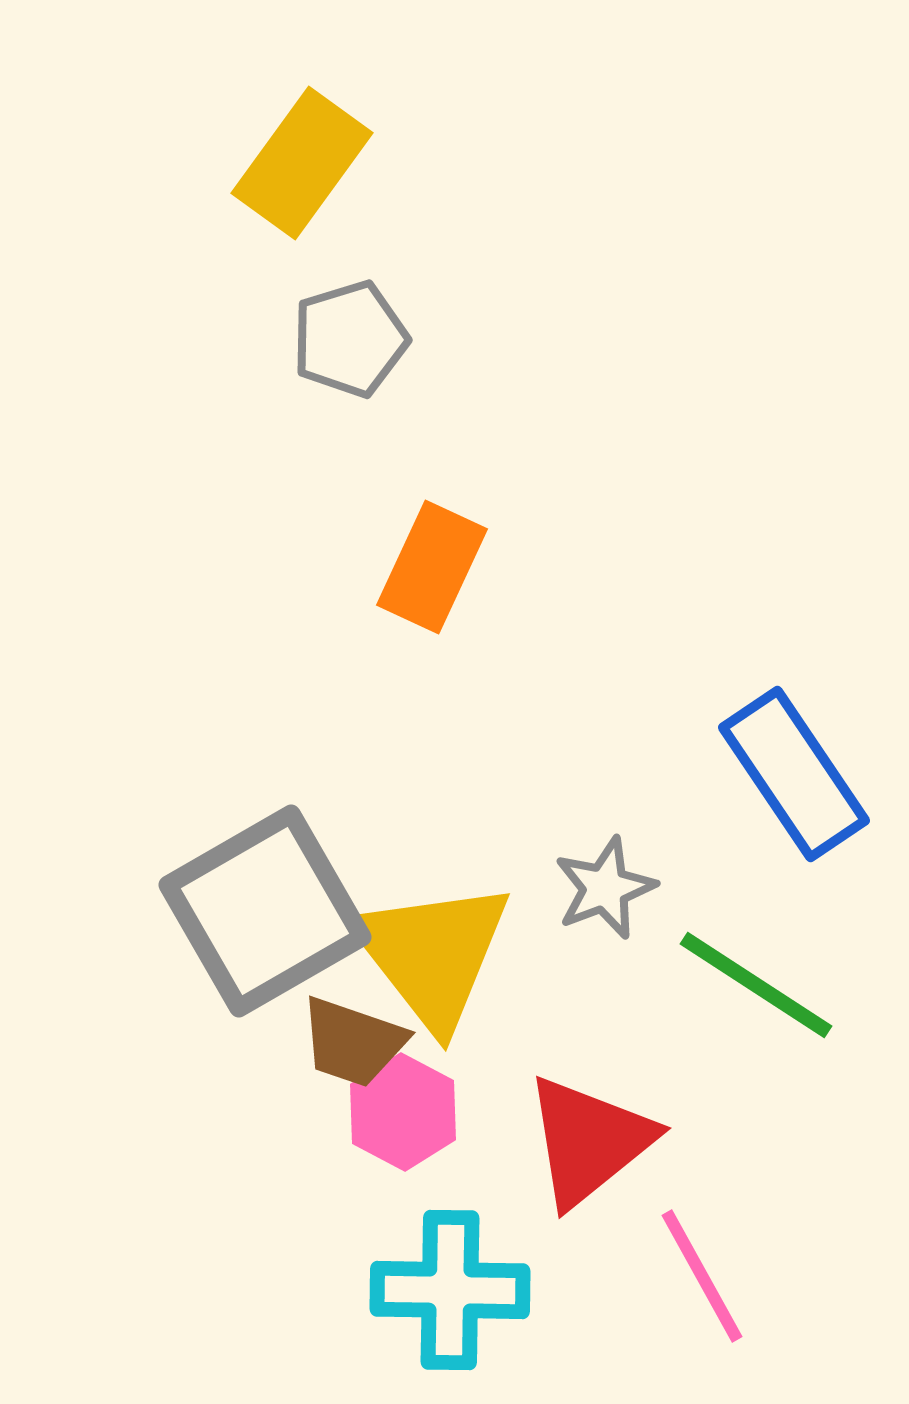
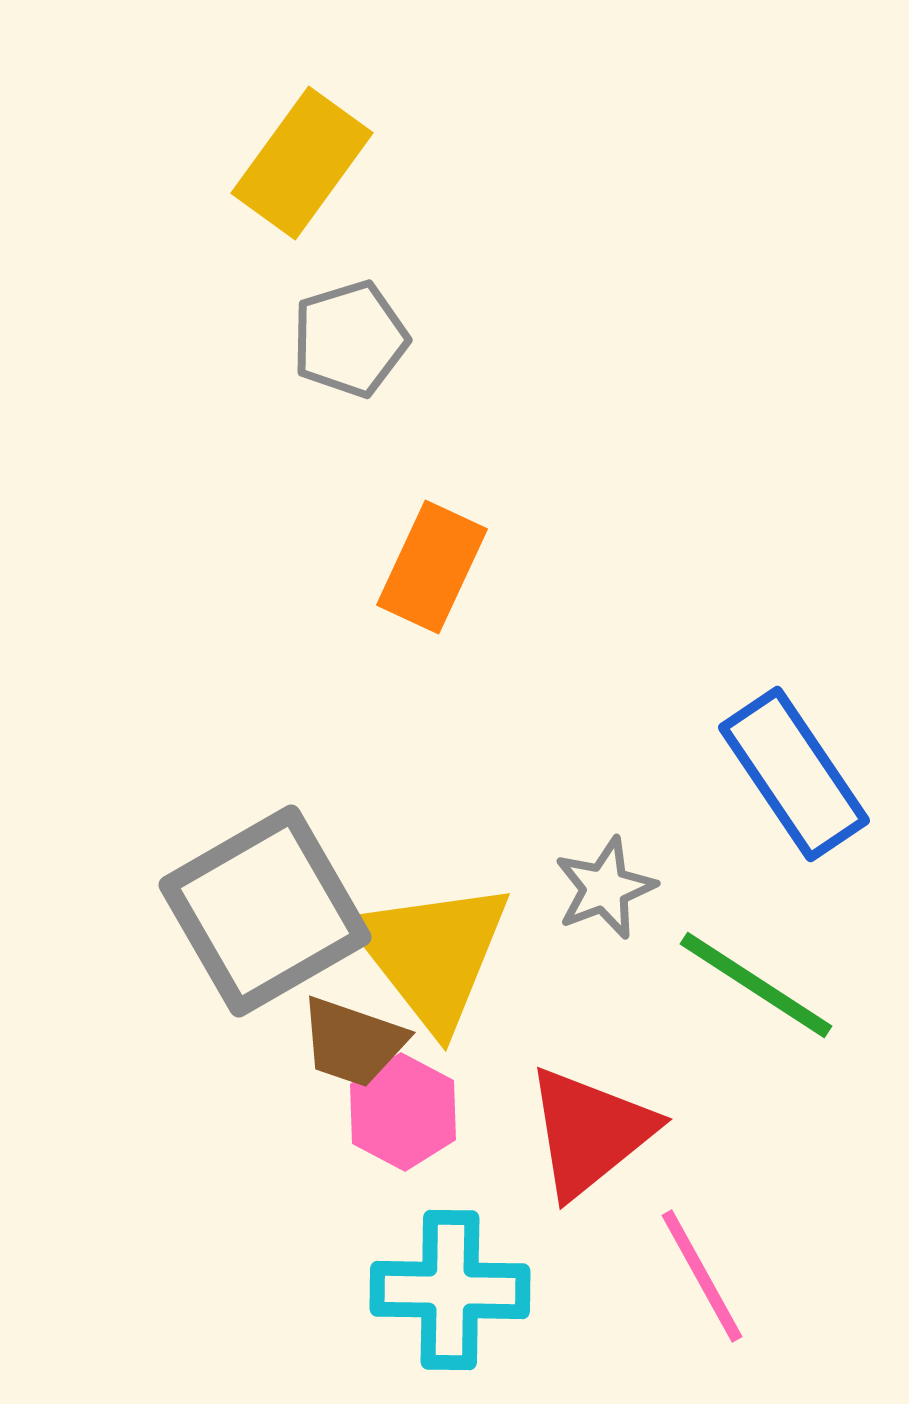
red triangle: moved 1 px right, 9 px up
